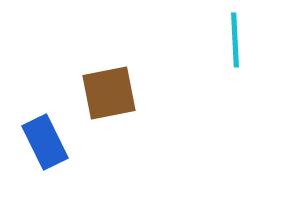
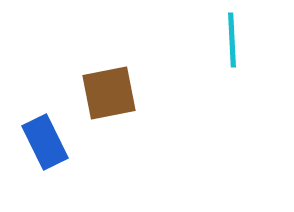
cyan line: moved 3 px left
